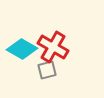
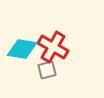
cyan diamond: rotated 20 degrees counterclockwise
